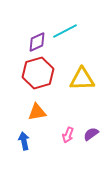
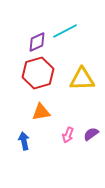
orange triangle: moved 4 px right
